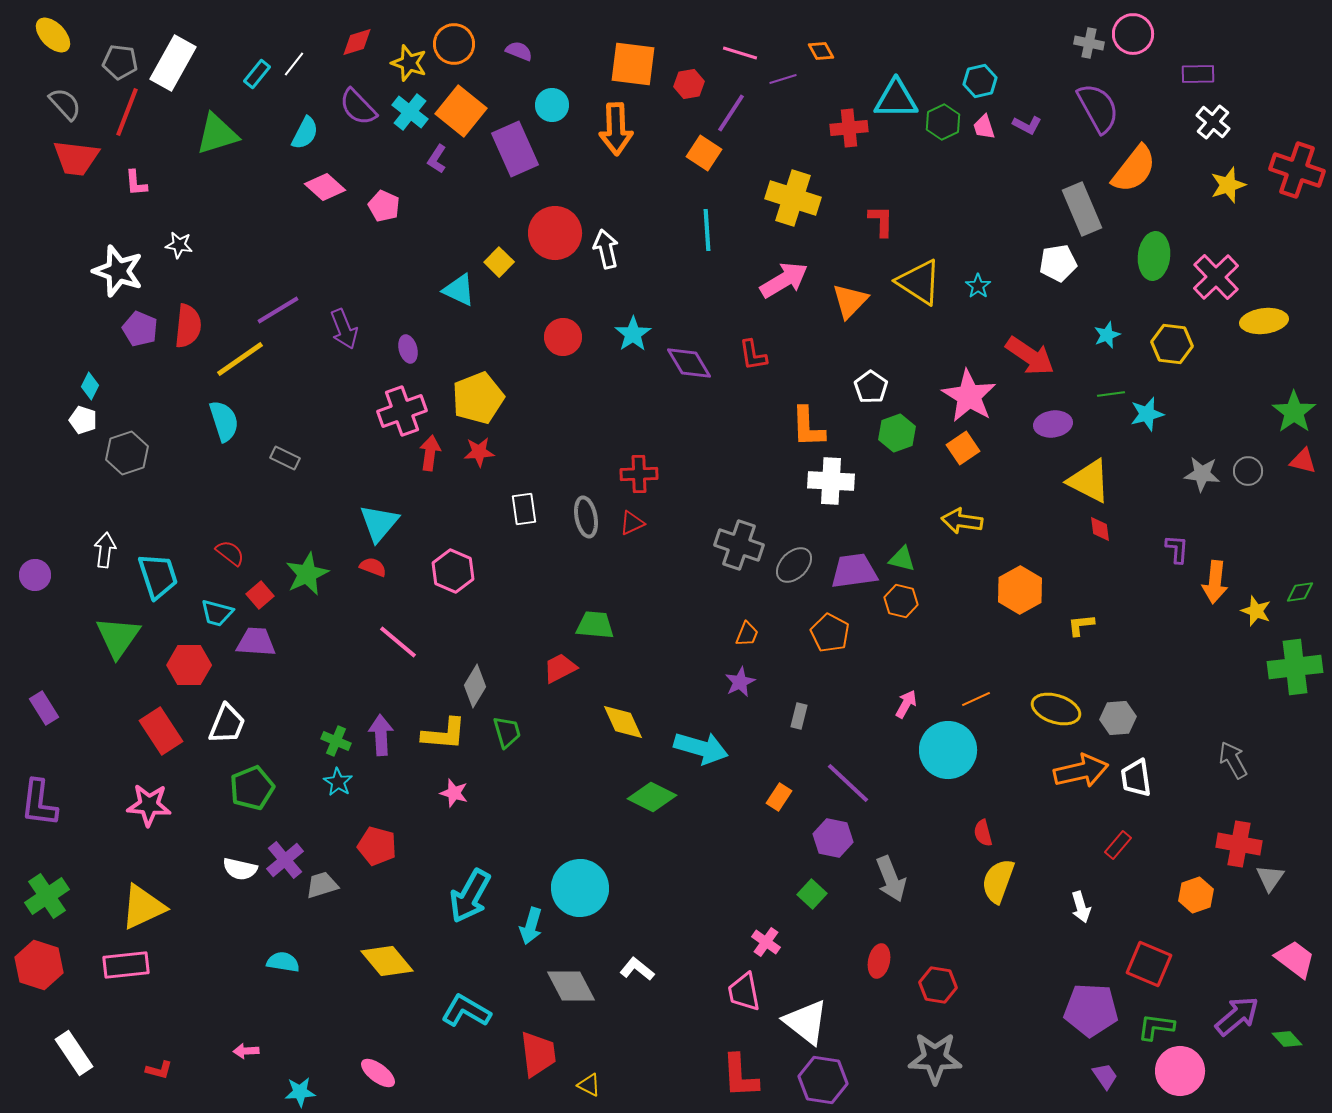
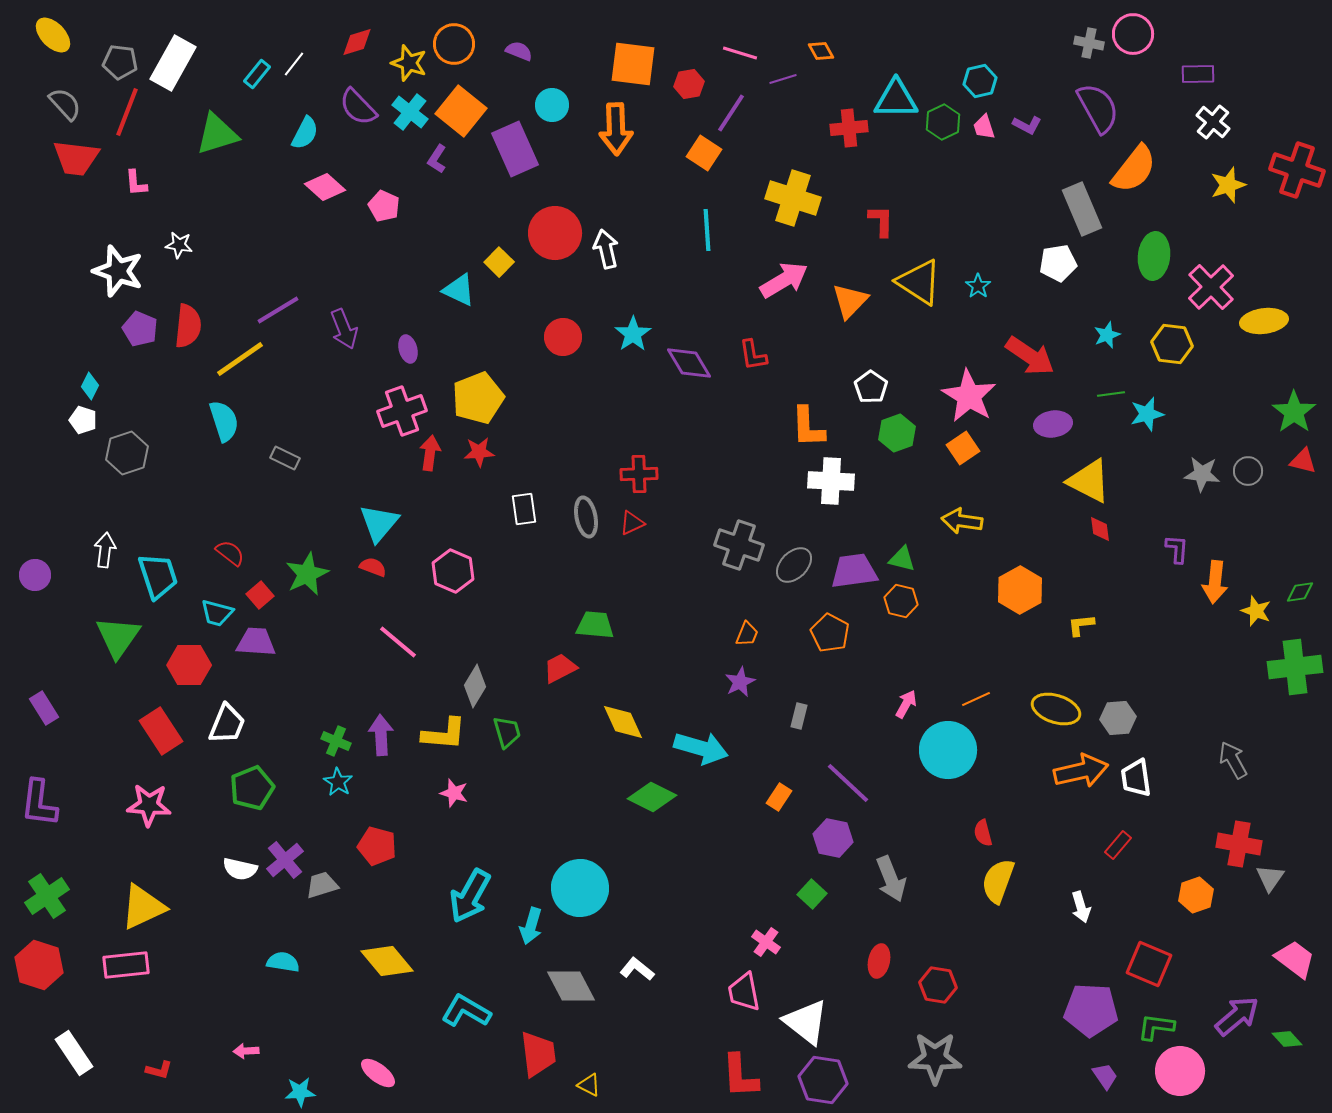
pink cross at (1216, 277): moved 5 px left, 10 px down
